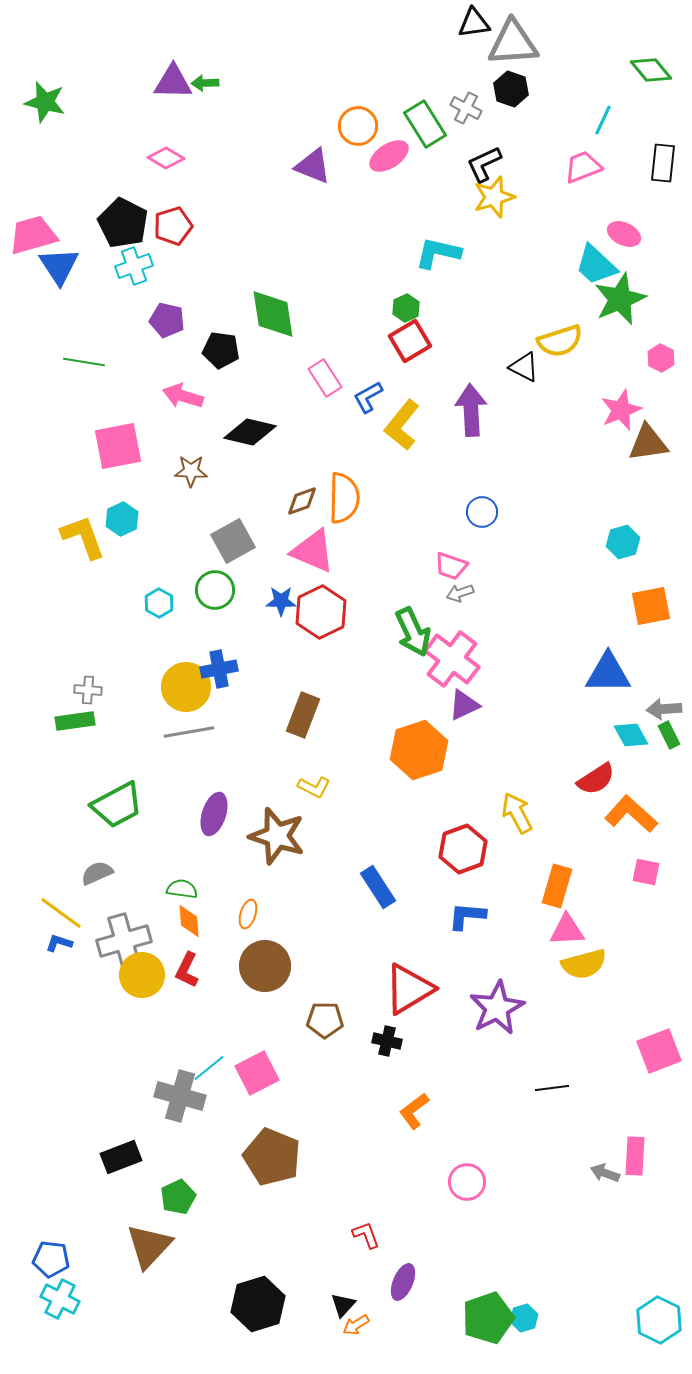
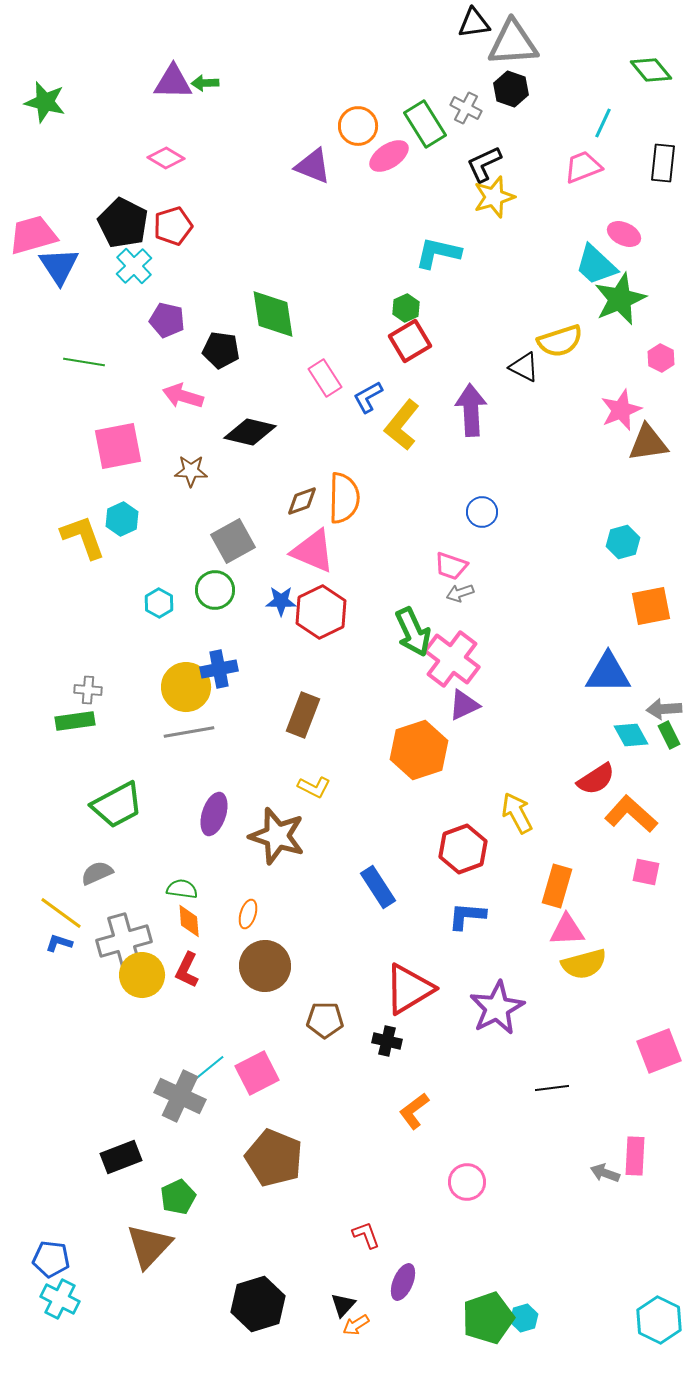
cyan line at (603, 120): moved 3 px down
cyan cross at (134, 266): rotated 24 degrees counterclockwise
gray cross at (180, 1096): rotated 9 degrees clockwise
brown pentagon at (272, 1157): moved 2 px right, 1 px down
